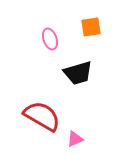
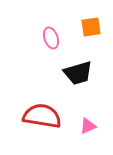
pink ellipse: moved 1 px right, 1 px up
red semicircle: rotated 21 degrees counterclockwise
pink triangle: moved 13 px right, 13 px up
